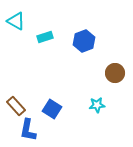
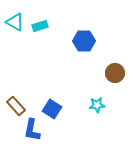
cyan triangle: moved 1 px left, 1 px down
cyan rectangle: moved 5 px left, 11 px up
blue hexagon: rotated 20 degrees clockwise
blue L-shape: moved 4 px right
